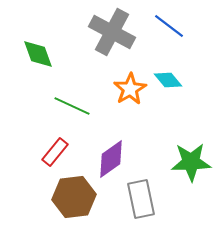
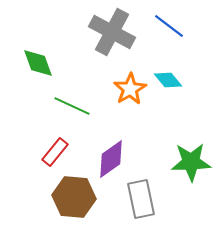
green diamond: moved 9 px down
brown hexagon: rotated 12 degrees clockwise
